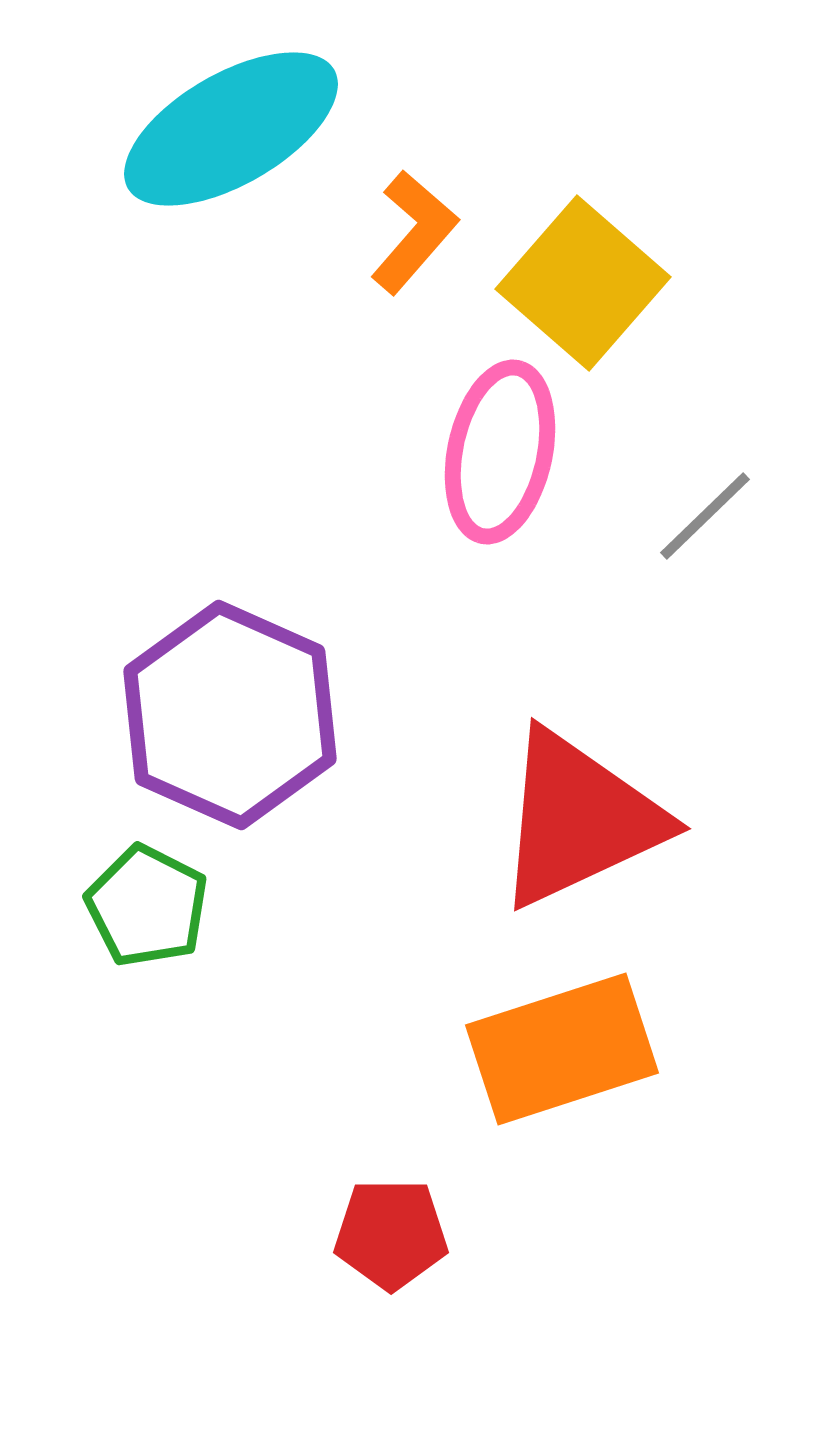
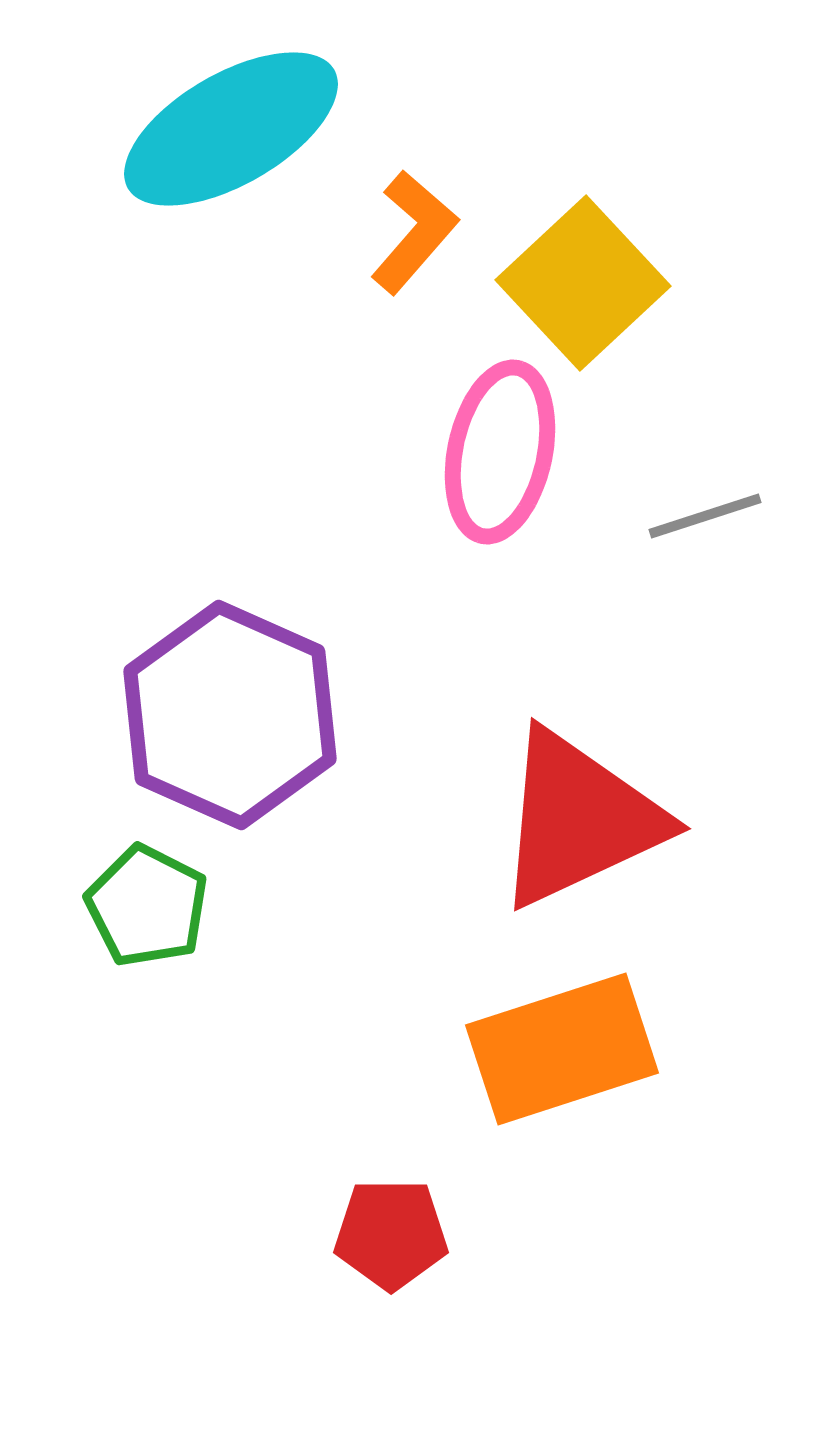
yellow square: rotated 6 degrees clockwise
gray line: rotated 26 degrees clockwise
